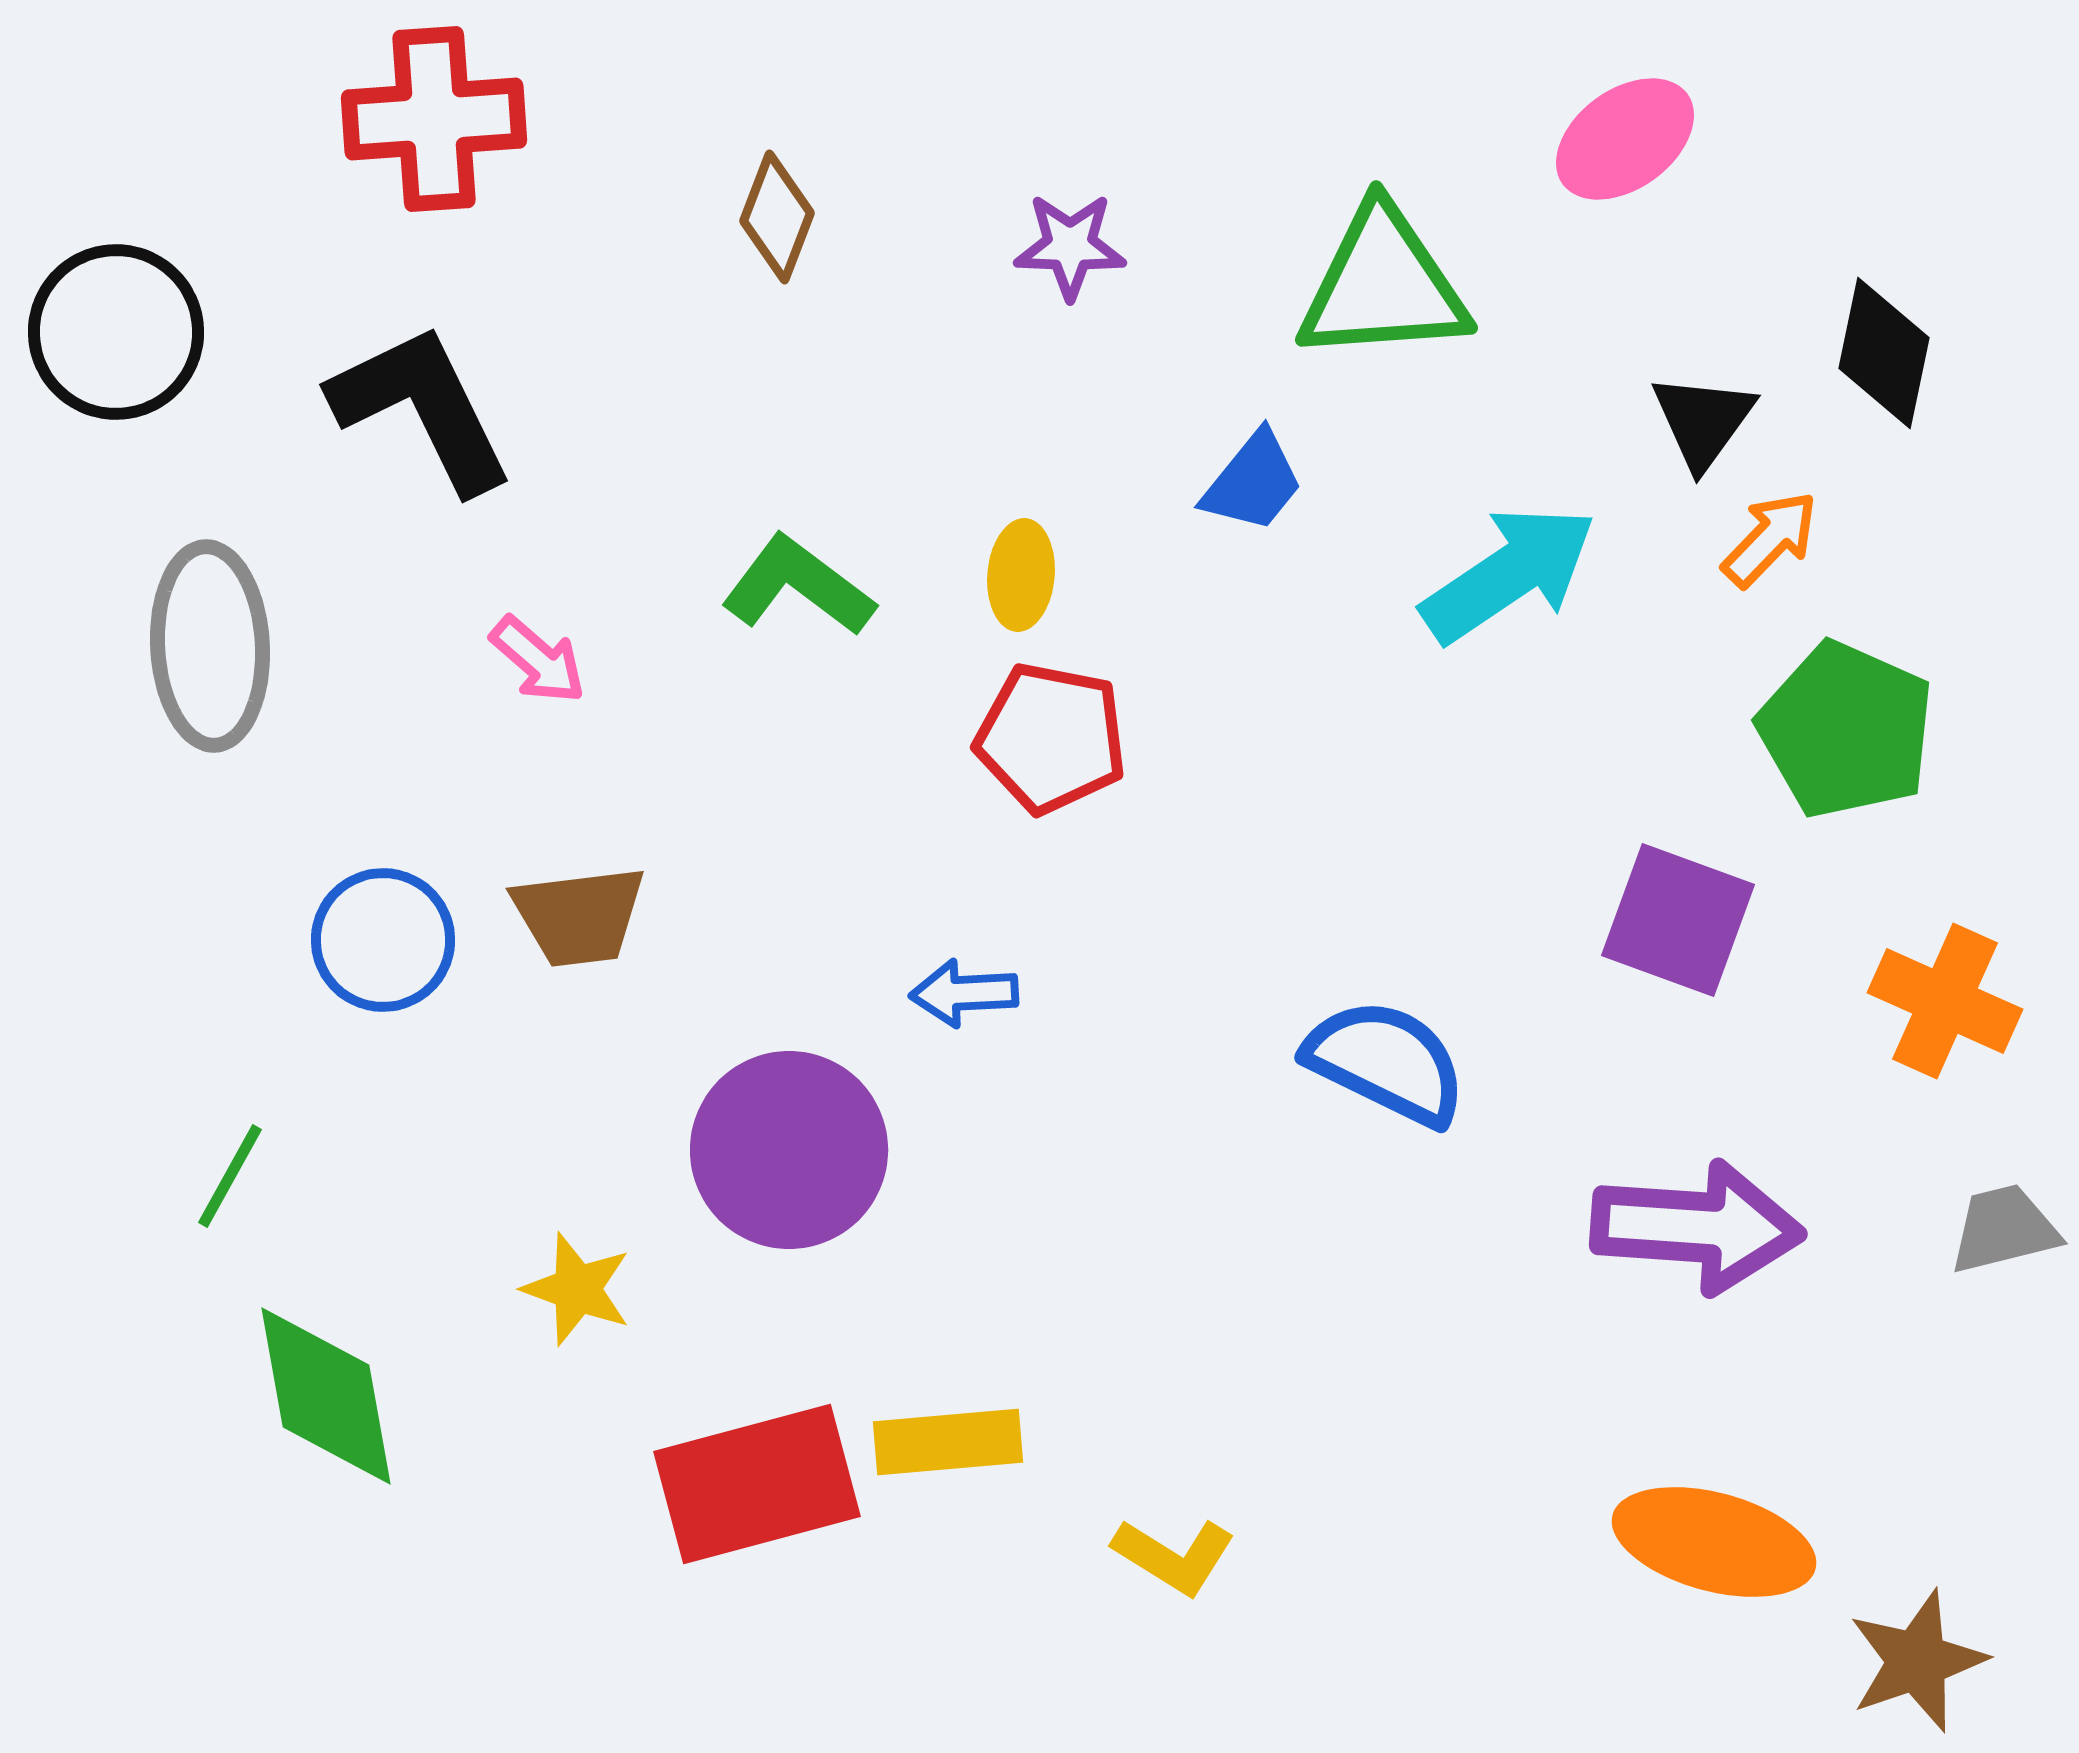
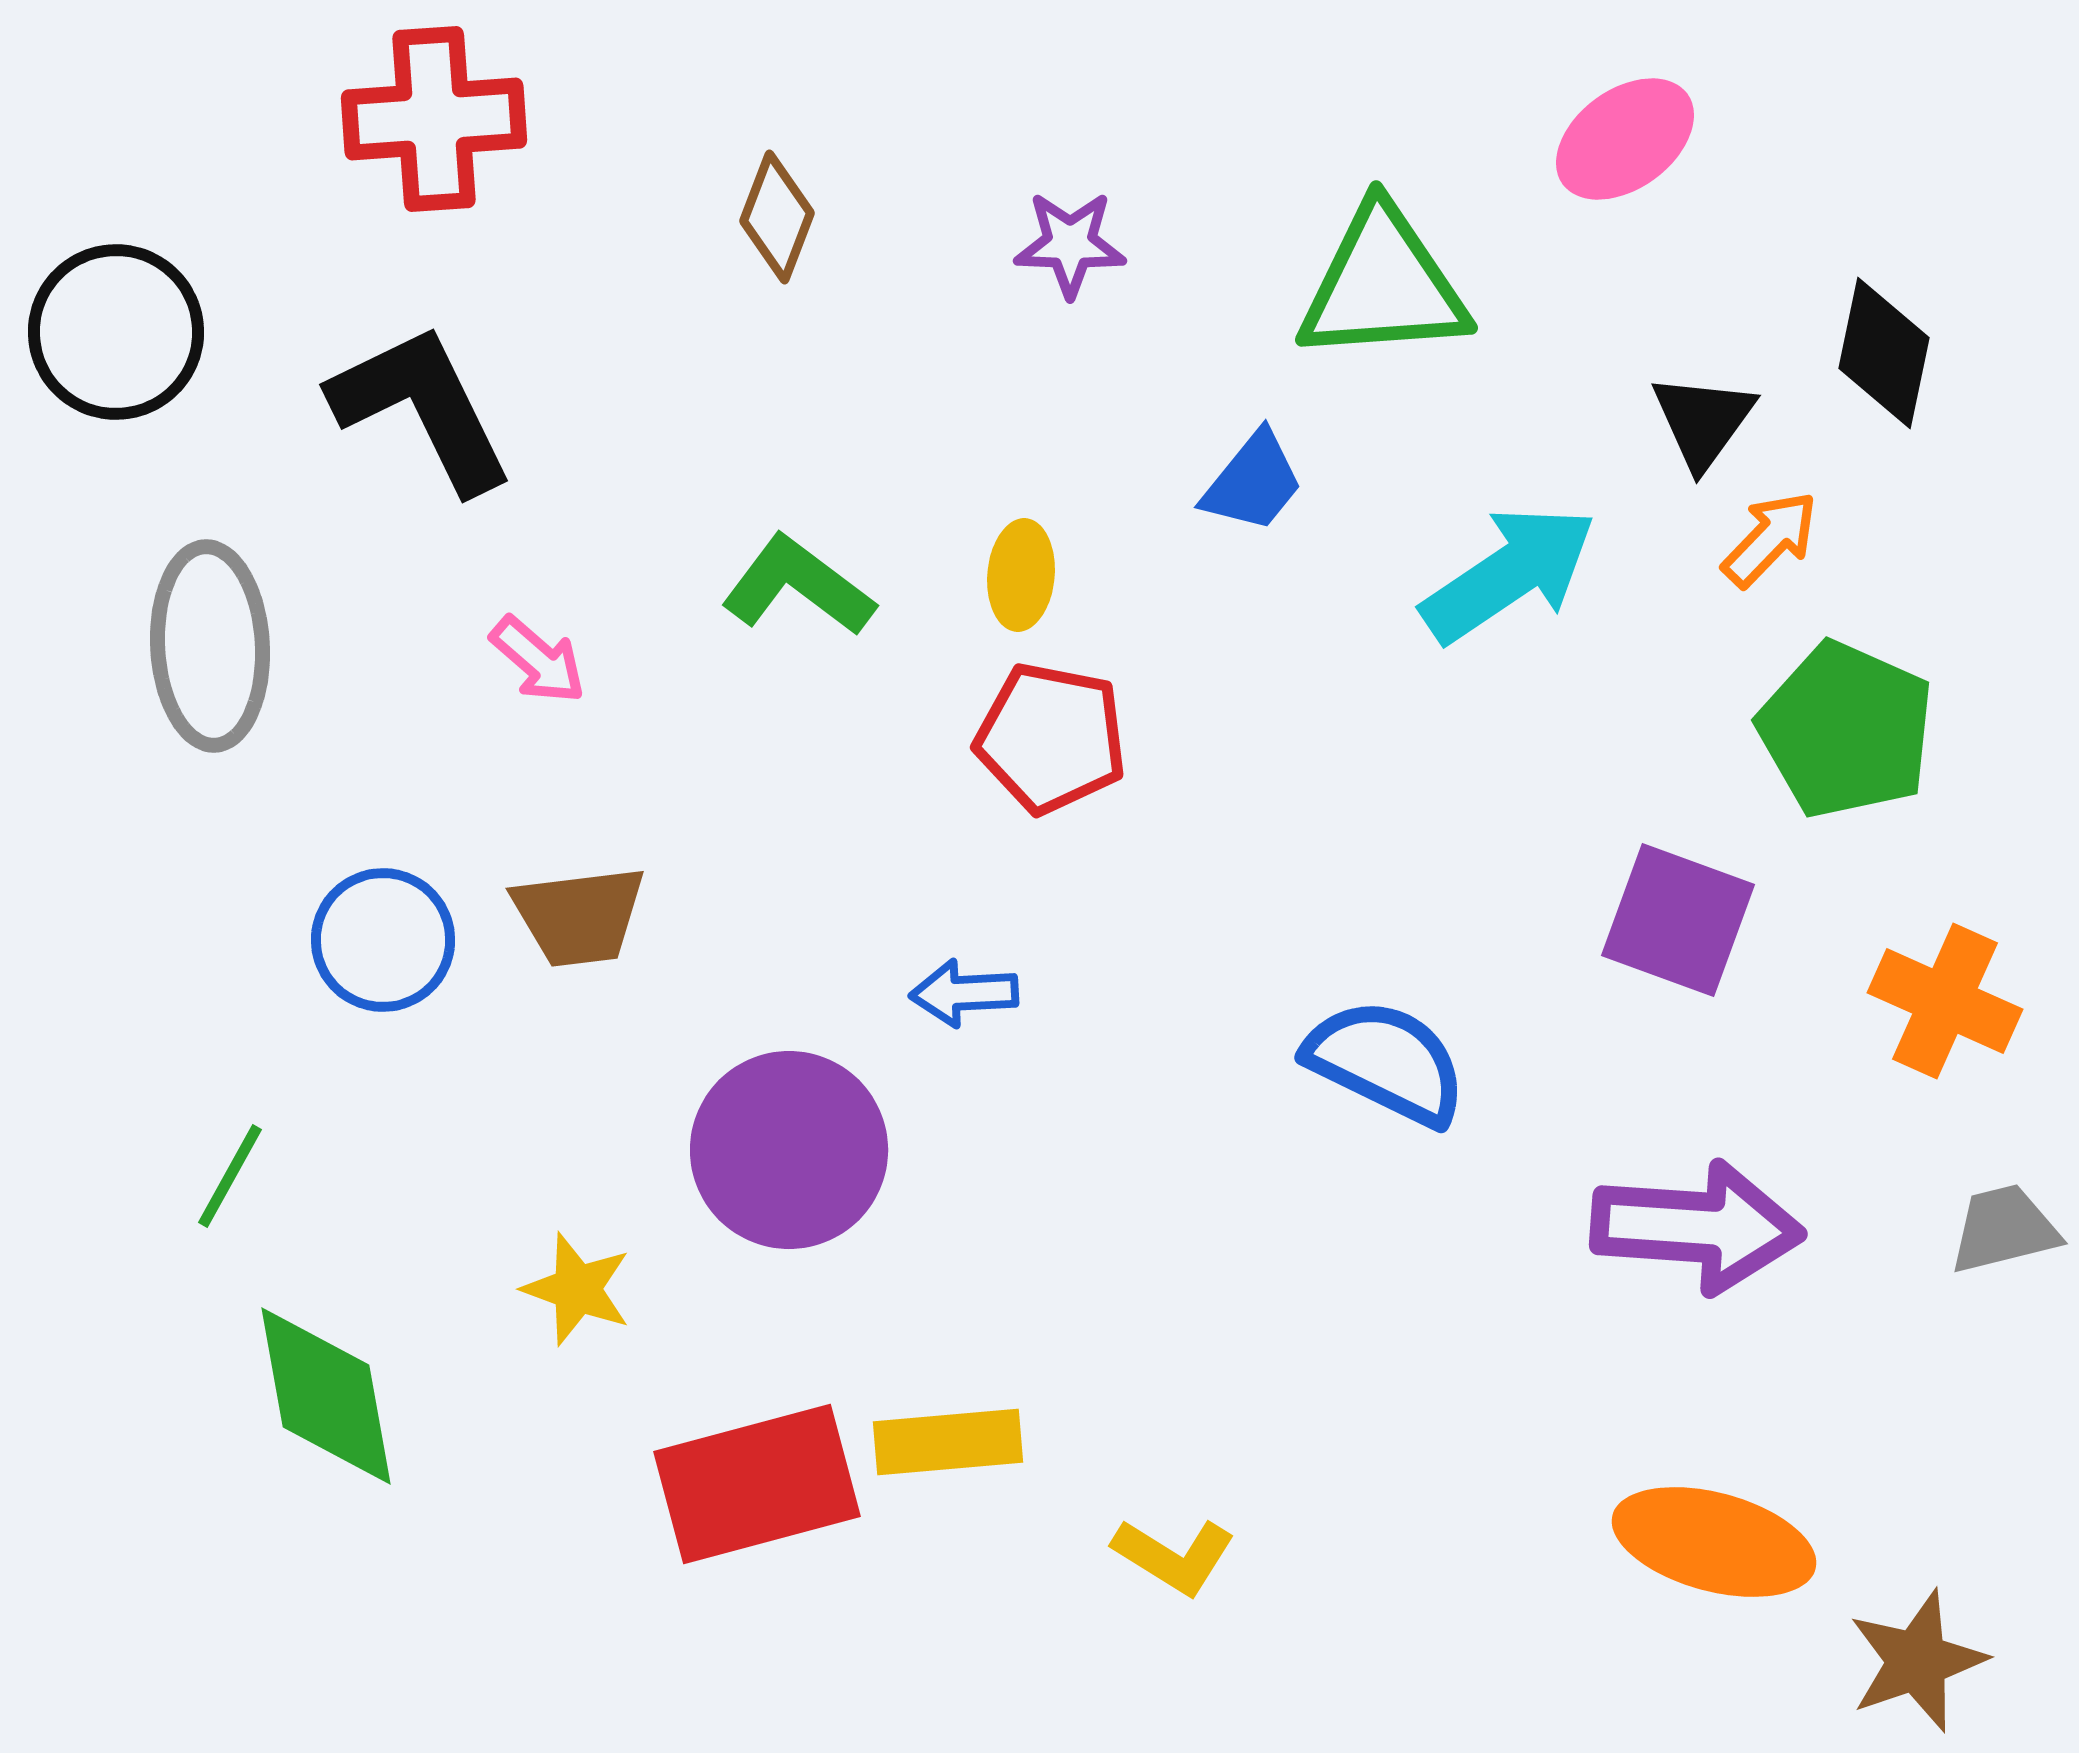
purple star: moved 2 px up
